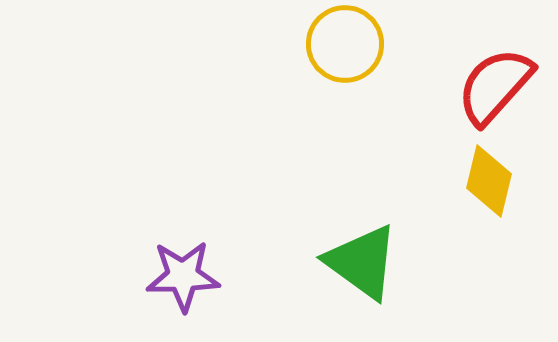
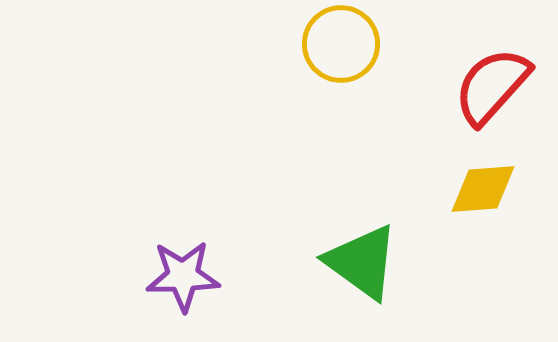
yellow circle: moved 4 px left
red semicircle: moved 3 px left
yellow diamond: moved 6 px left, 8 px down; rotated 72 degrees clockwise
